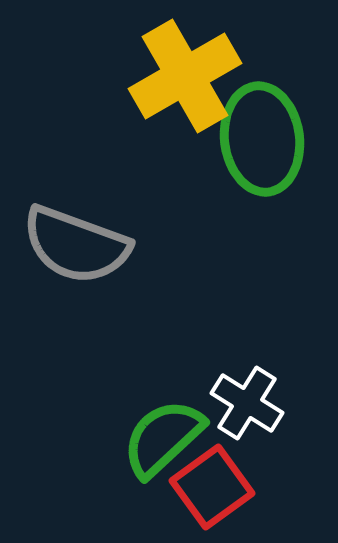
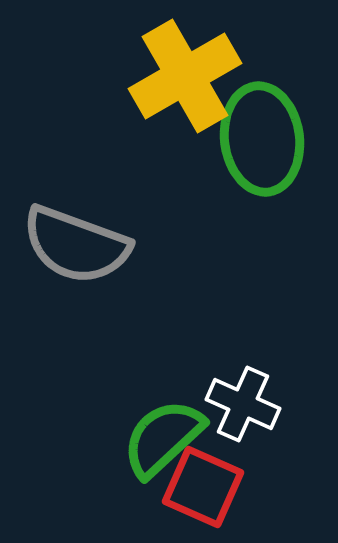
white cross: moved 4 px left, 1 px down; rotated 8 degrees counterclockwise
red square: moved 9 px left; rotated 30 degrees counterclockwise
